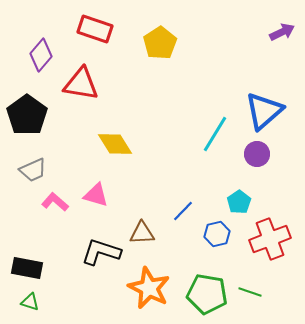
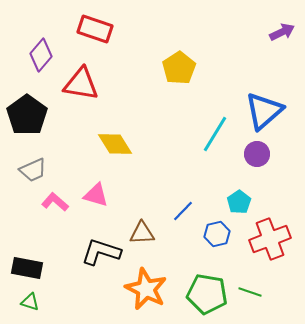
yellow pentagon: moved 19 px right, 25 px down
orange star: moved 3 px left, 1 px down
